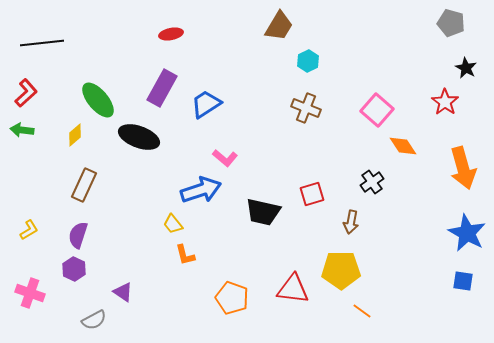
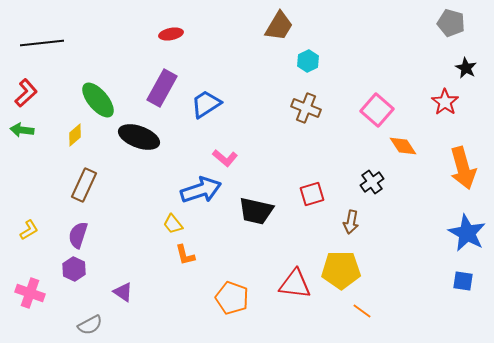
black trapezoid: moved 7 px left, 1 px up
red triangle: moved 2 px right, 5 px up
gray semicircle: moved 4 px left, 5 px down
